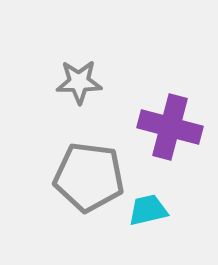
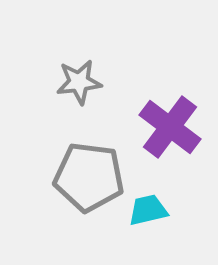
gray star: rotated 6 degrees counterclockwise
purple cross: rotated 22 degrees clockwise
